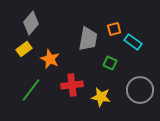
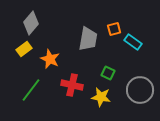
green square: moved 2 px left, 10 px down
red cross: rotated 20 degrees clockwise
